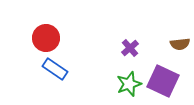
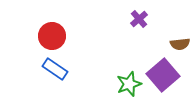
red circle: moved 6 px right, 2 px up
purple cross: moved 9 px right, 29 px up
purple square: moved 6 px up; rotated 24 degrees clockwise
